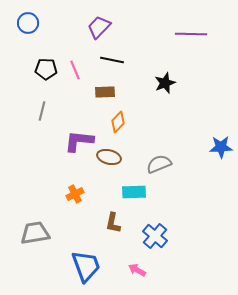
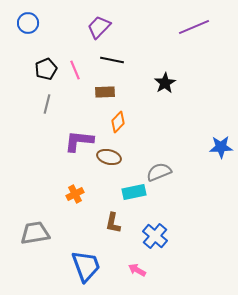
purple line: moved 3 px right, 7 px up; rotated 24 degrees counterclockwise
black pentagon: rotated 25 degrees counterclockwise
black star: rotated 10 degrees counterclockwise
gray line: moved 5 px right, 7 px up
gray semicircle: moved 8 px down
cyan rectangle: rotated 10 degrees counterclockwise
